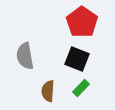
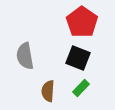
black square: moved 1 px right, 1 px up
